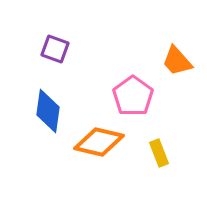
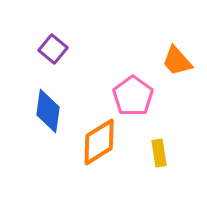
purple square: moved 2 px left; rotated 20 degrees clockwise
orange diamond: rotated 45 degrees counterclockwise
yellow rectangle: rotated 12 degrees clockwise
